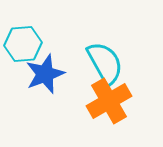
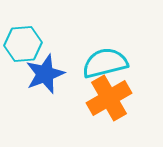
cyan semicircle: rotated 75 degrees counterclockwise
orange cross: moved 3 px up
